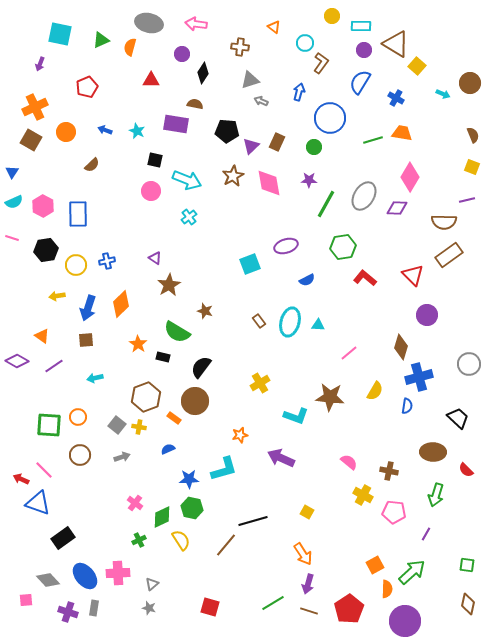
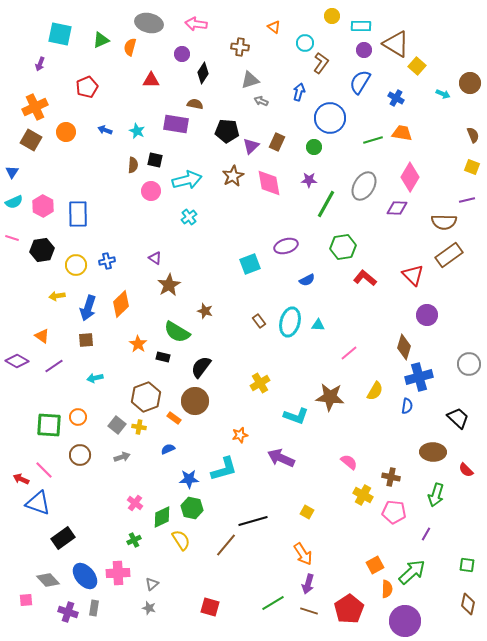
brown semicircle at (92, 165): moved 41 px right; rotated 42 degrees counterclockwise
cyan arrow at (187, 180): rotated 36 degrees counterclockwise
gray ellipse at (364, 196): moved 10 px up
black hexagon at (46, 250): moved 4 px left
brown diamond at (401, 347): moved 3 px right
brown cross at (389, 471): moved 2 px right, 6 px down
green cross at (139, 540): moved 5 px left
